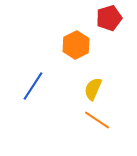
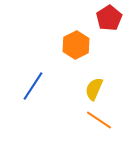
red pentagon: rotated 15 degrees counterclockwise
yellow semicircle: moved 1 px right
orange line: moved 2 px right
